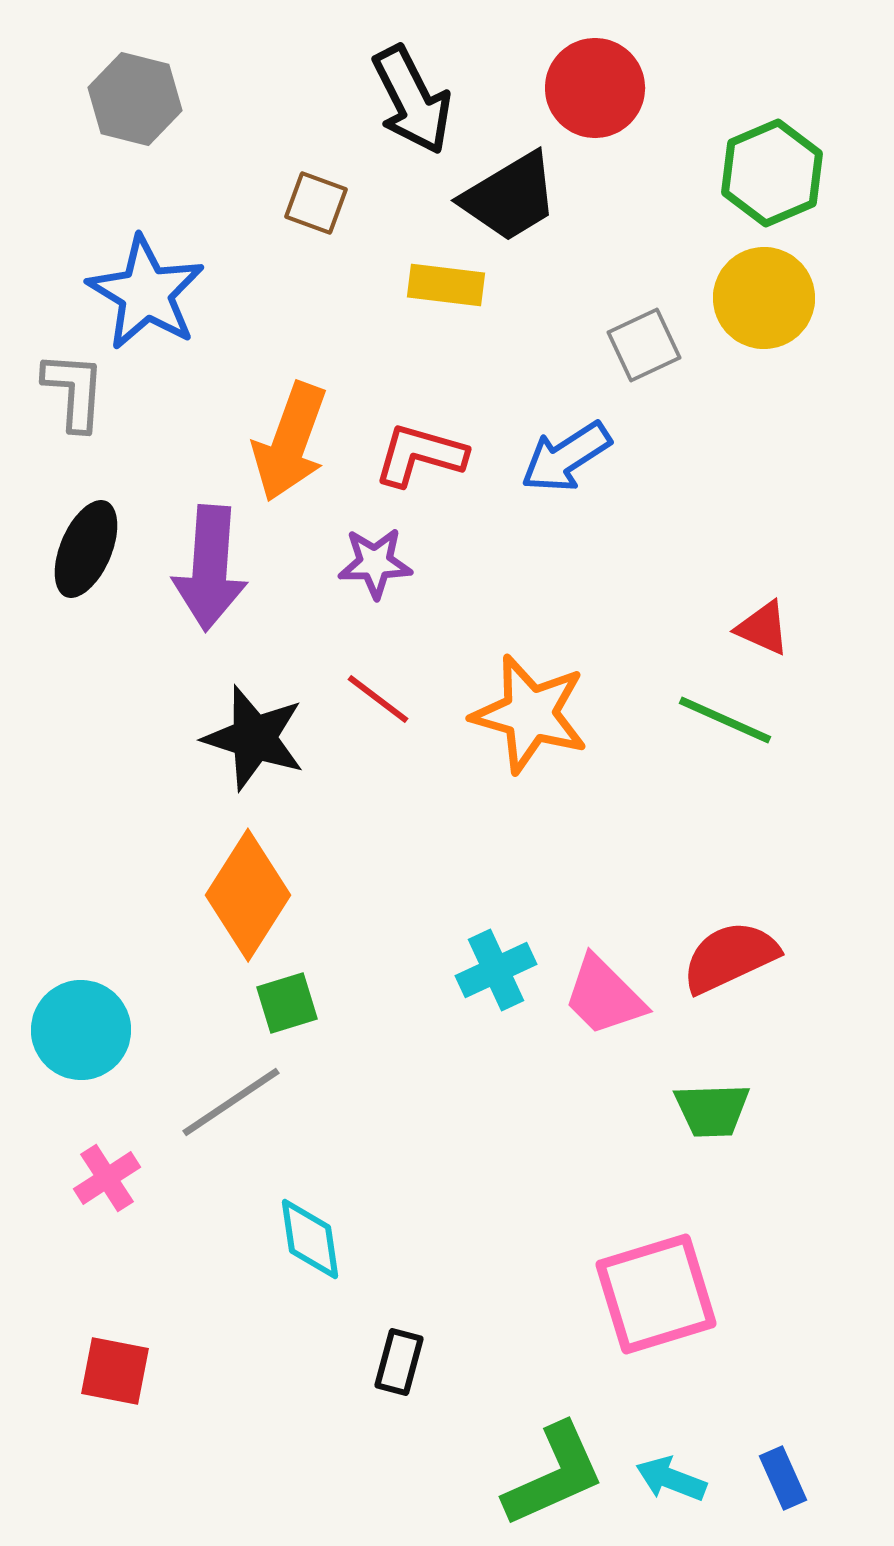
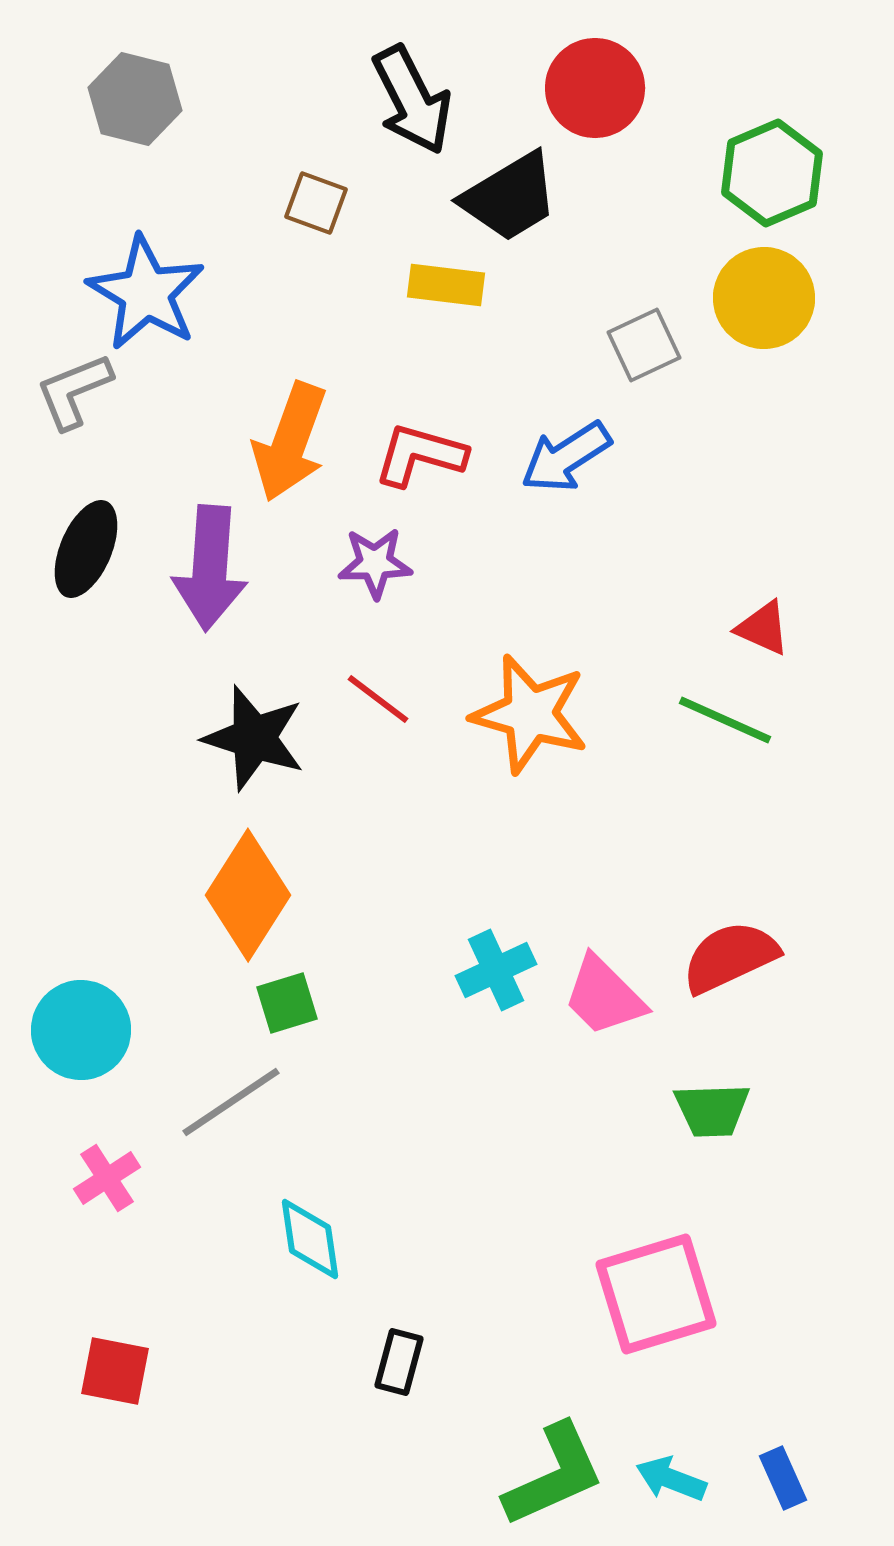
gray L-shape: rotated 116 degrees counterclockwise
